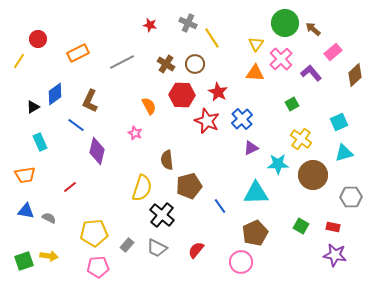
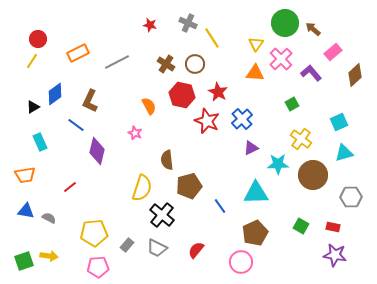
yellow line at (19, 61): moved 13 px right
gray line at (122, 62): moved 5 px left
red hexagon at (182, 95): rotated 10 degrees clockwise
